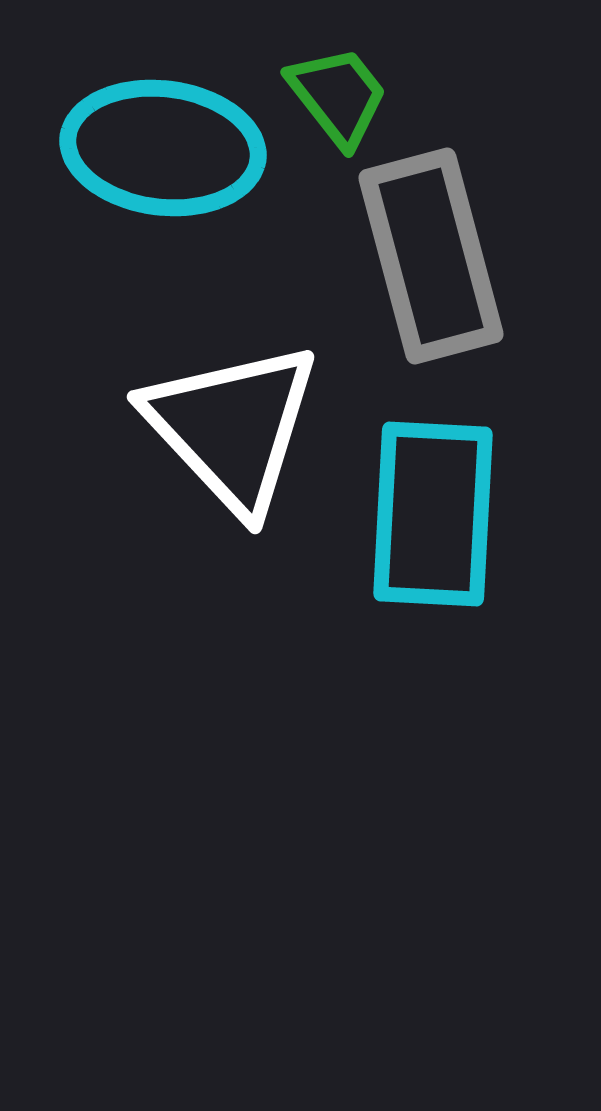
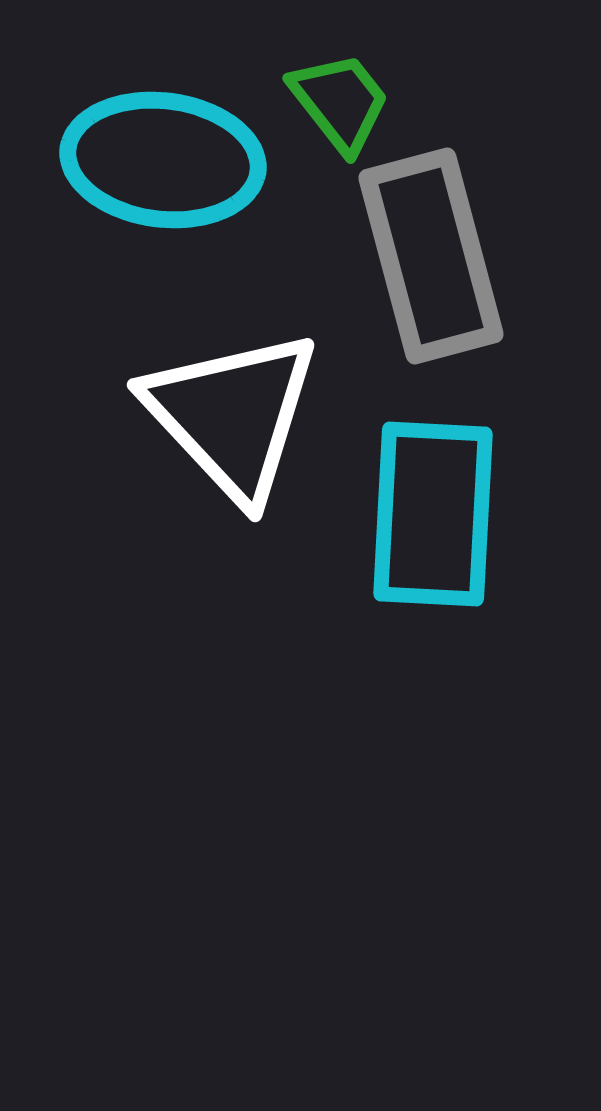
green trapezoid: moved 2 px right, 6 px down
cyan ellipse: moved 12 px down
white triangle: moved 12 px up
